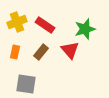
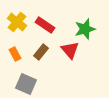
yellow cross: rotated 30 degrees counterclockwise
orange rectangle: moved 2 px down; rotated 40 degrees counterclockwise
gray square: rotated 15 degrees clockwise
